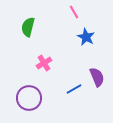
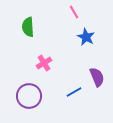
green semicircle: rotated 18 degrees counterclockwise
blue line: moved 3 px down
purple circle: moved 2 px up
